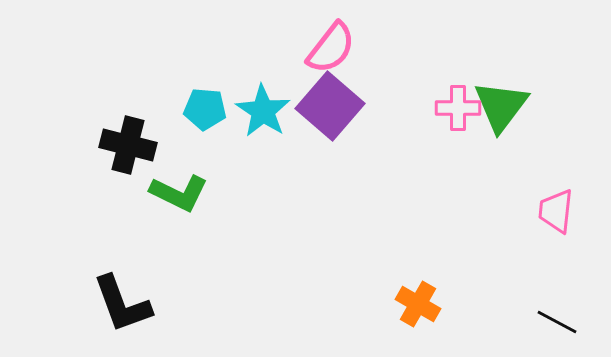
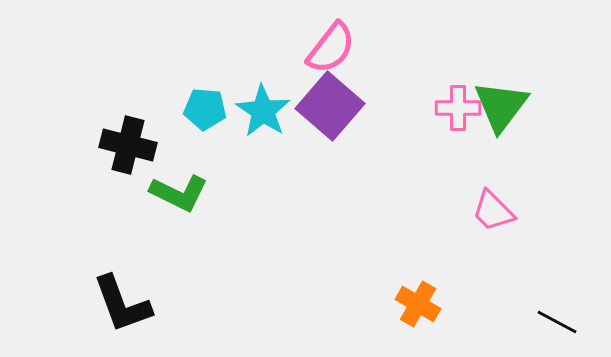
pink trapezoid: moved 63 px left; rotated 51 degrees counterclockwise
